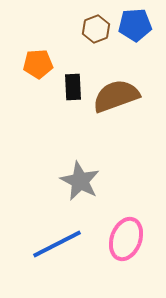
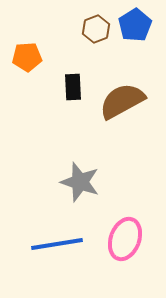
blue pentagon: rotated 28 degrees counterclockwise
orange pentagon: moved 11 px left, 7 px up
brown semicircle: moved 6 px right, 5 px down; rotated 9 degrees counterclockwise
gray star: moved 1 px down; rotated 9 degrees counterclockwise
pink ellipse: moved 1 px left
blue line: rotated 18 degrees clockwise
